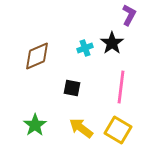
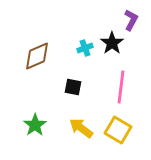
purple L-shape: moved 2 px right, 5 px down
black square: moved 1 px right, 1 px up
